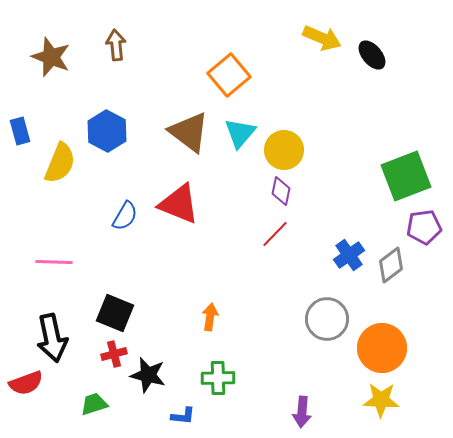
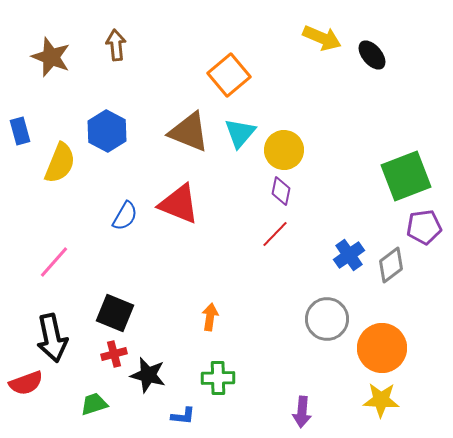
brown triangle: rotated 15 degrees counterclockwise
pink line: rotated 51 degrees counterclockwise
